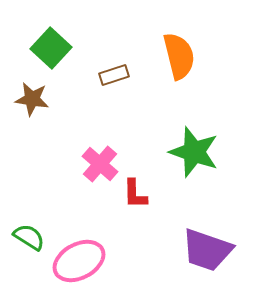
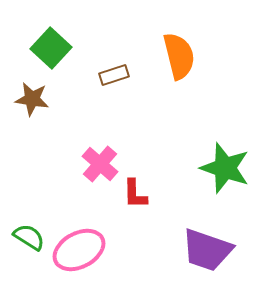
green star: moved 31 px right, 16 px down
pink ellipse: moved 11 px up
